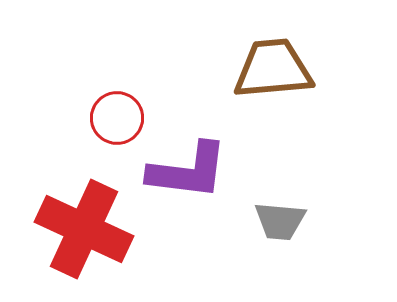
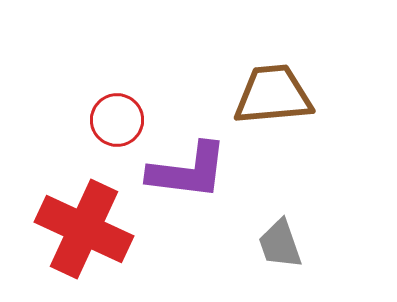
brown trapezoid: moved 26 px down
red circle: moved 2 px down
gray trapezoid: moved 23 px down; rotated 66 degrees clockwise
